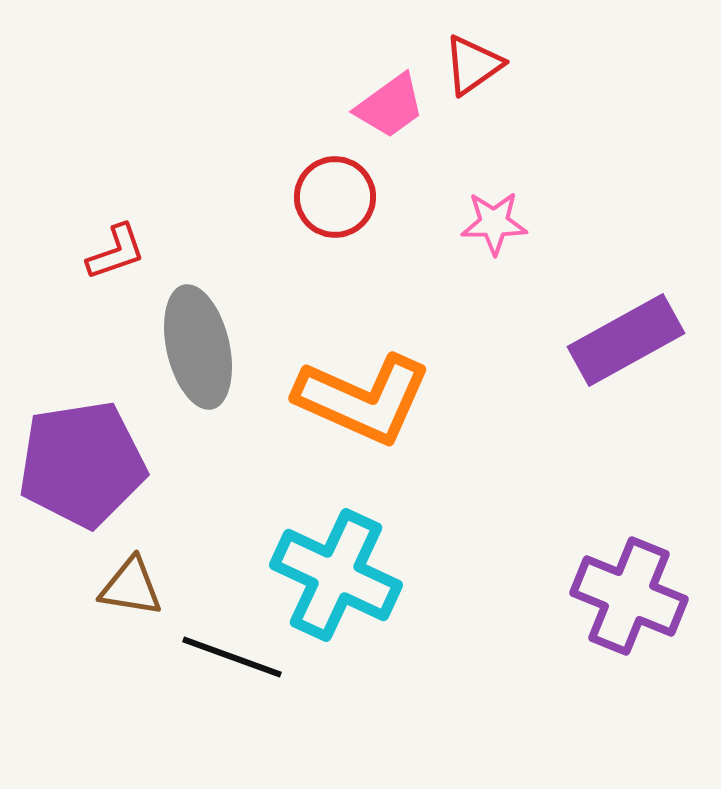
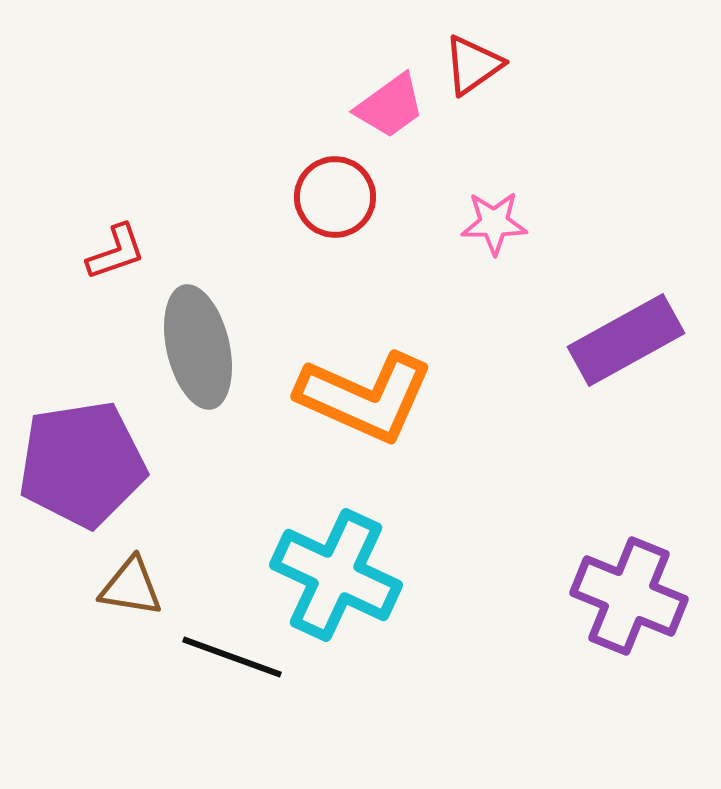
orange L-shape: moved 2 px right, 2 px up
